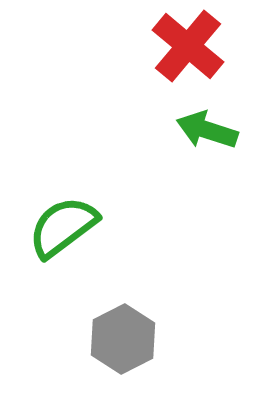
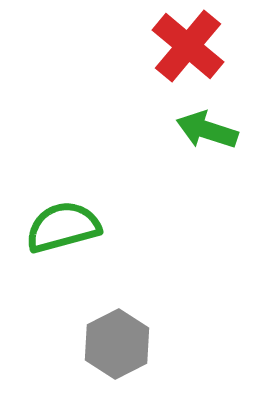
green semicircle: rotated 22 degrees clockwise
gray hexagon: moved 6 px left, 5 px down
